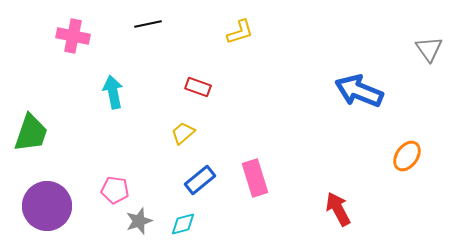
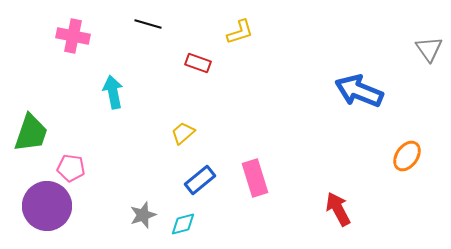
black line: rotated 28 degrees clockwise
red rectangle: moved 24 px up
pink pentagon: moved 44 px left, 22 px up
gray star: moved 4 px right, 6 px up
